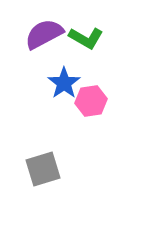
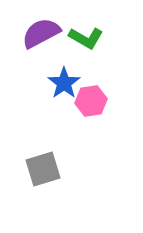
purple semicircle: moved 3 px left, 1 px up
